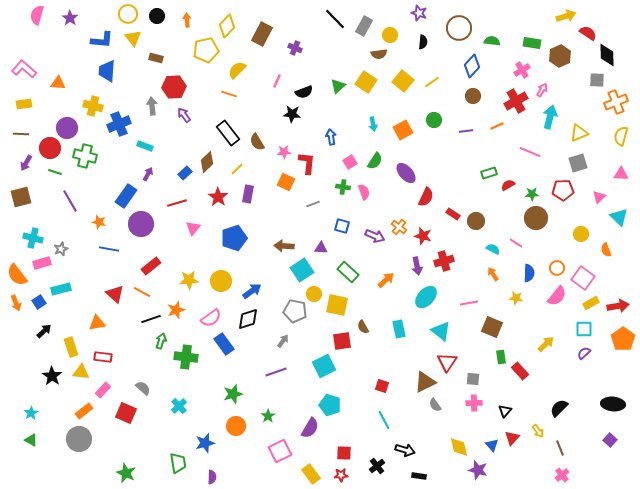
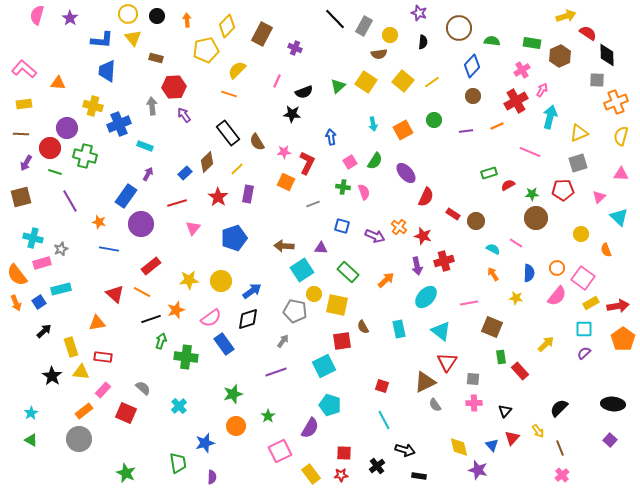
red L-shape at (307, 163): rotated 20 degrees clockwise
